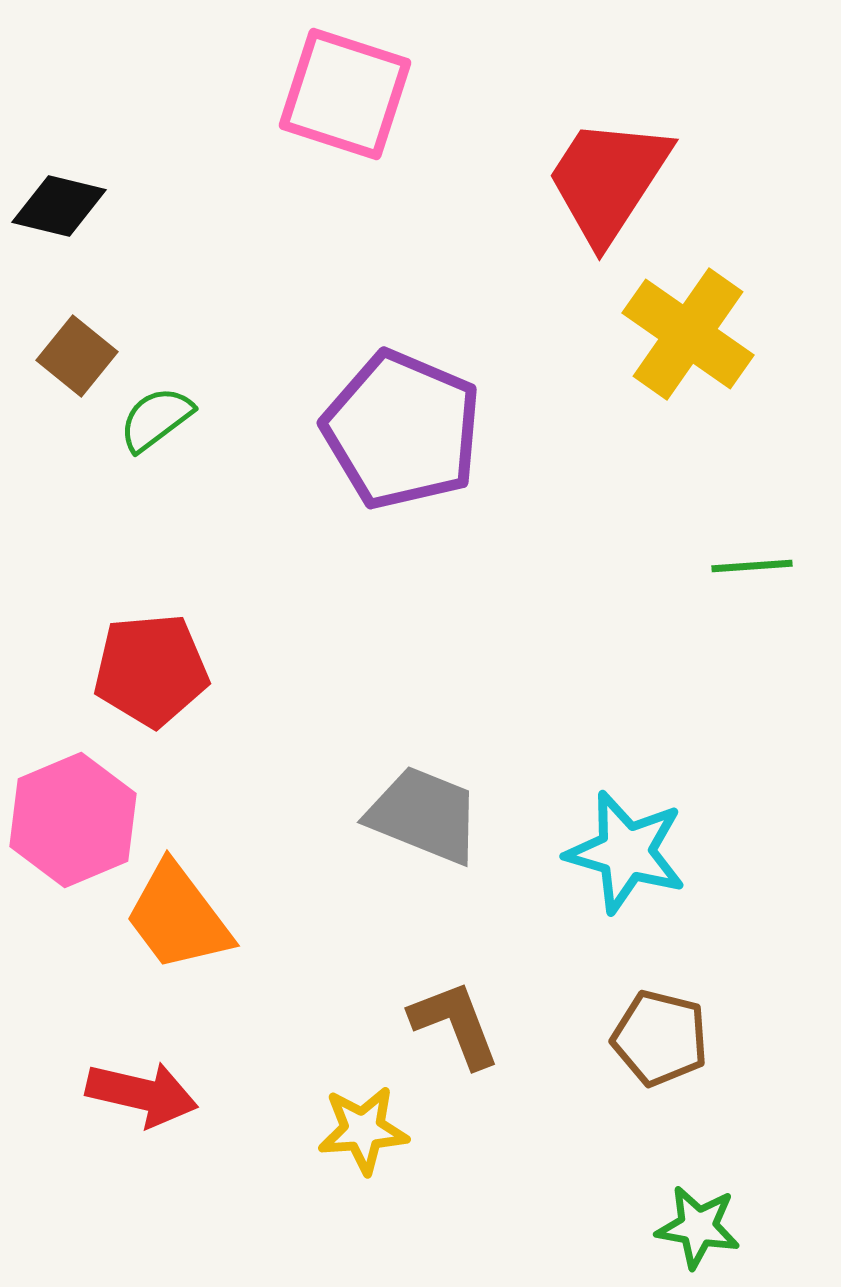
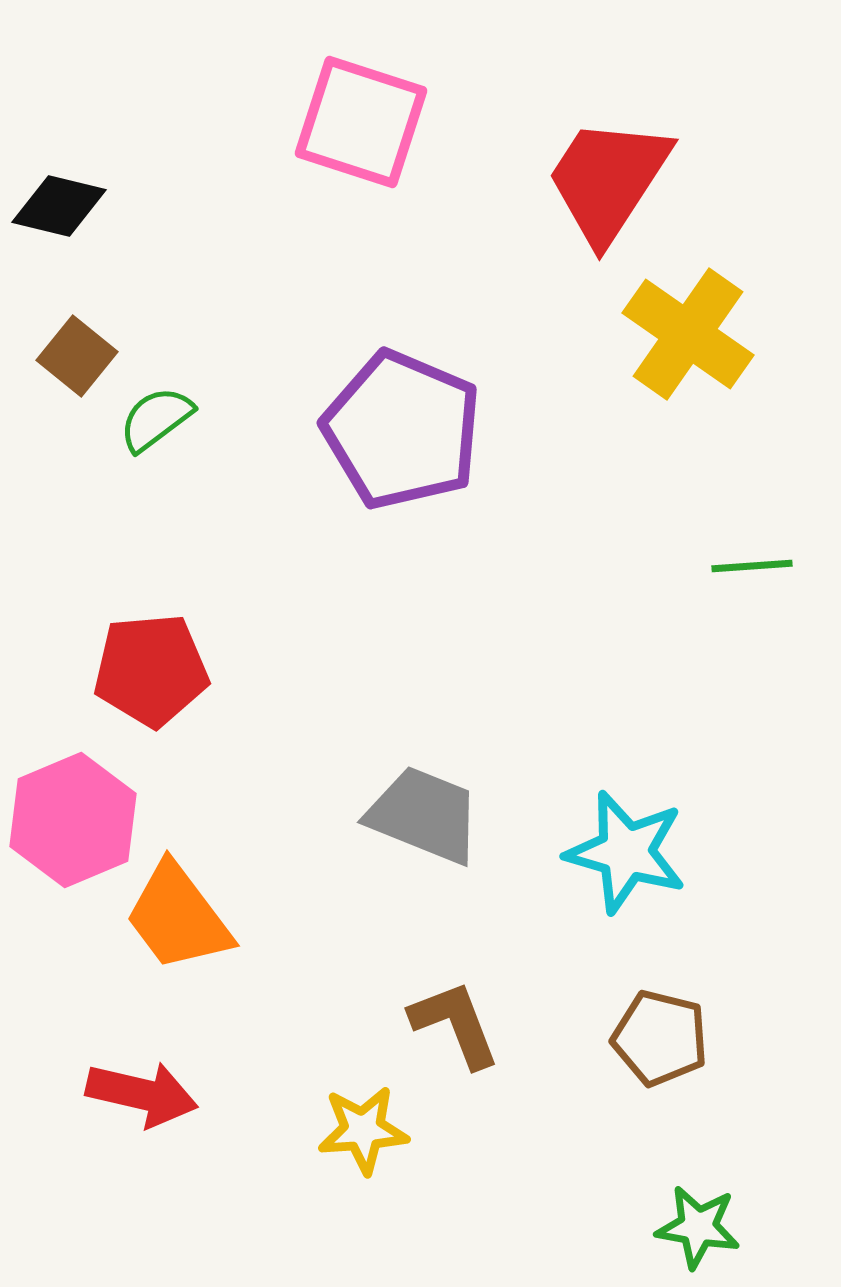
pink square: moved 16 px right, 28 px down
